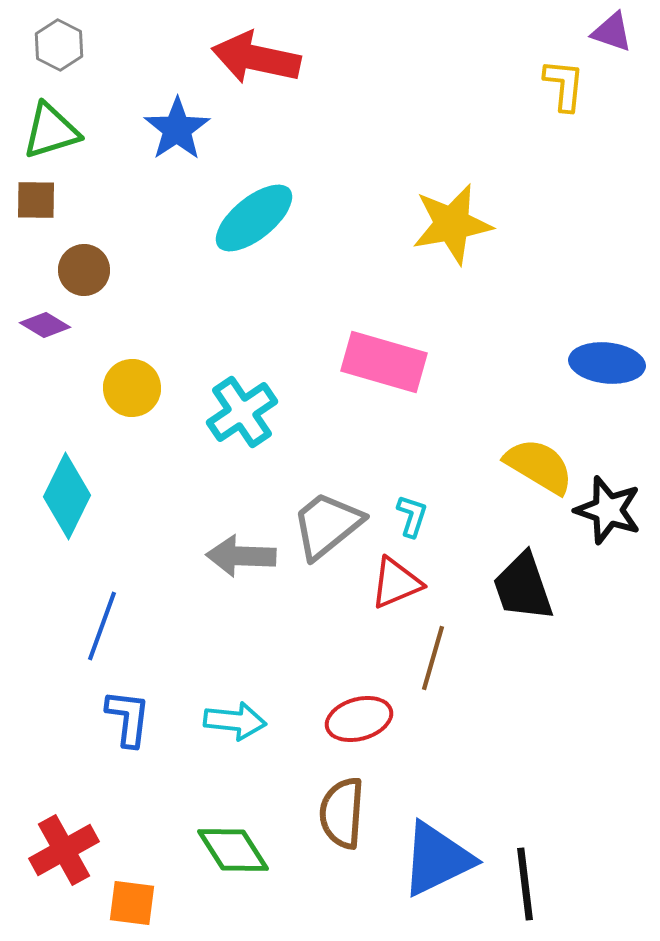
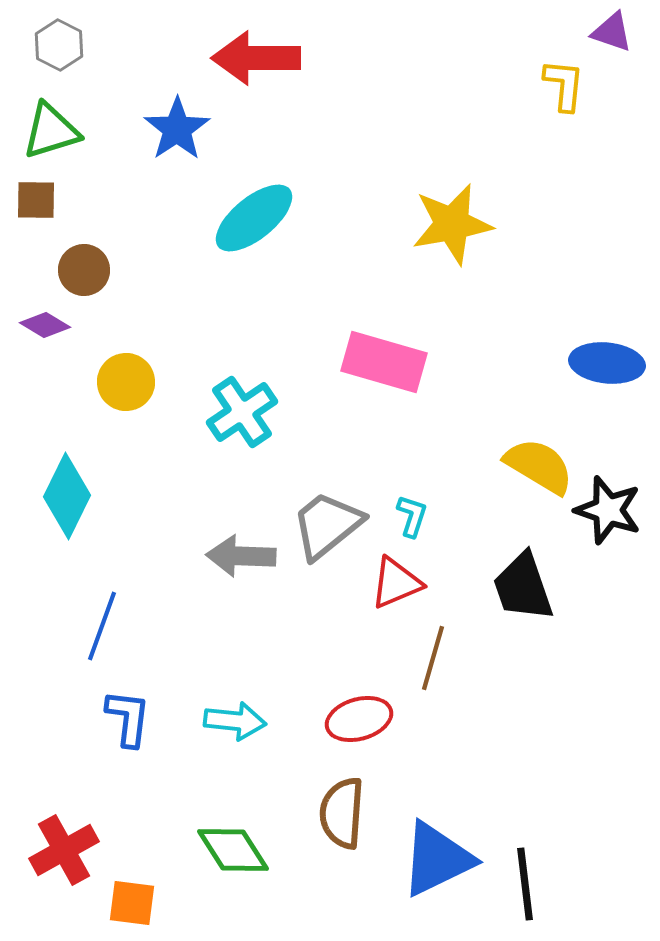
red arrow: rotated 12 degrees counterclockwise
yellow circle: moved 6 px left, 6 px up
